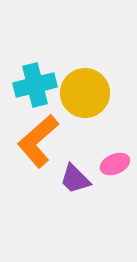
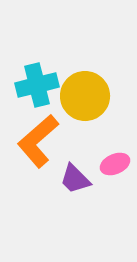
cyan cross: moved 2 px right
yellow circle: moved 3 px down
